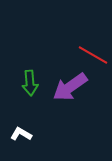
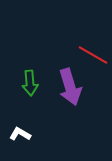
purple arrow: rotated 72 degrees counterclockwise
white L-shape: moved 1 px left
